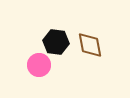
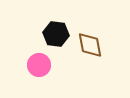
black hexagon: moved 8 px up
